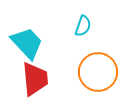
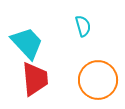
cyan semicircle: rotated 35 degrees counterclockwise
orange circle: moved 8 px down
